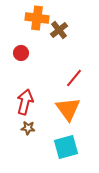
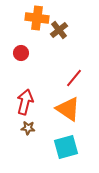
orange triangle: rotated 20 degrees counterclockwise
